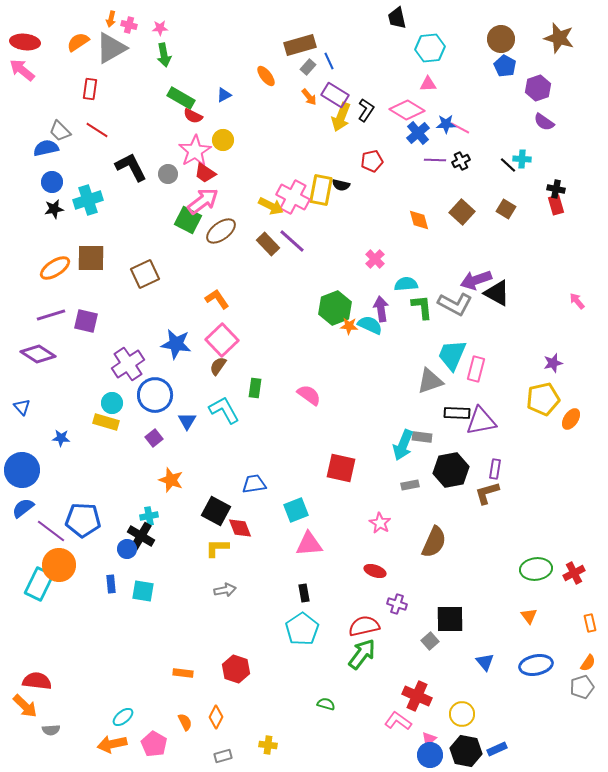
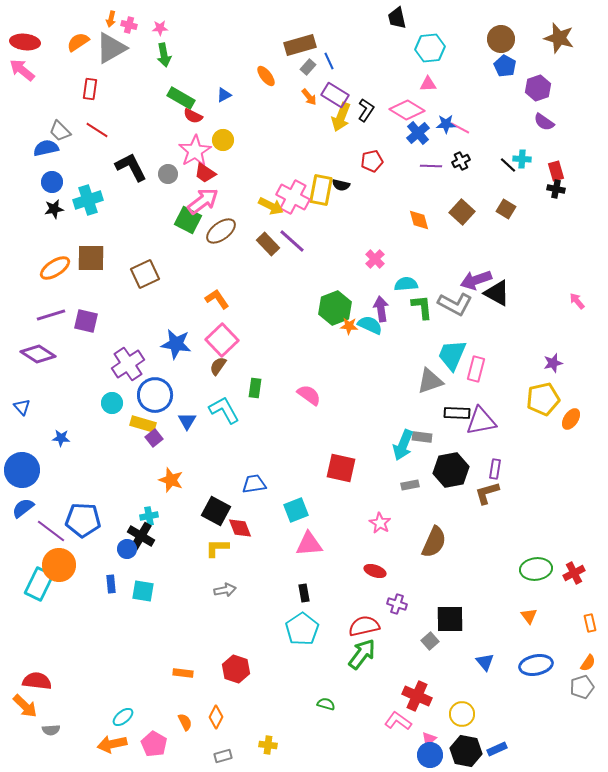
purple line at (435, 160): moved 4 px left, 6 px down
red rectangle at (556, 205): moved 34 px up
yellow rectangle at (106, 422): moved 37 px right, 2 px down
